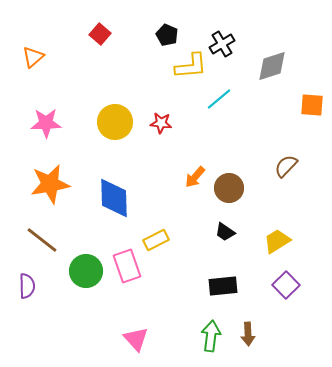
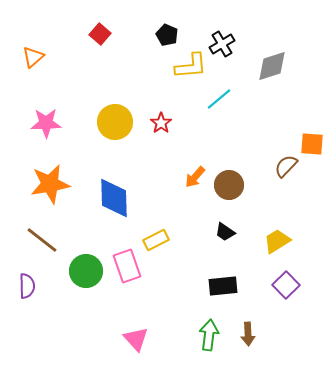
orange square: moved 39 px down
red star: rotated 30 degrees clockwise
brown circle: moved 3 px up
green arrow: moved 2 px left, 1 px up
